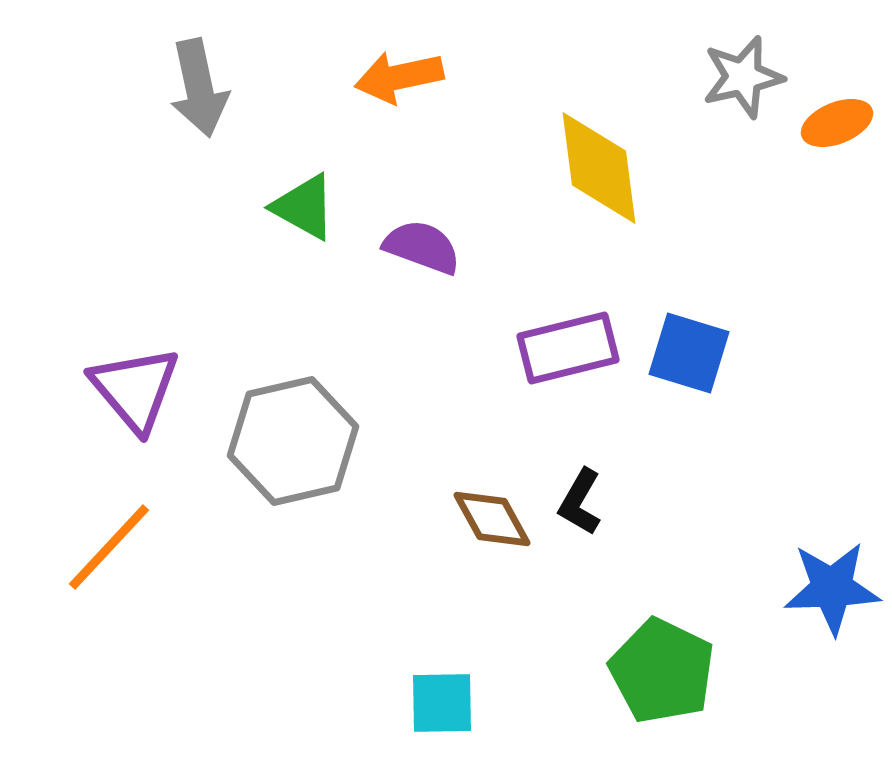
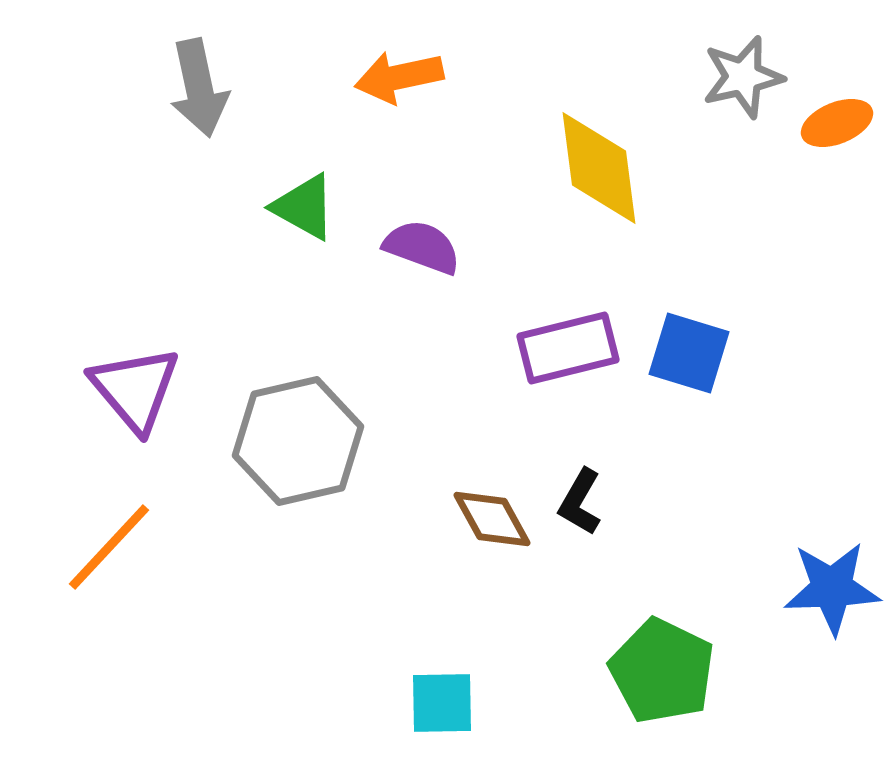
gray hexagon: moved 5 px right
